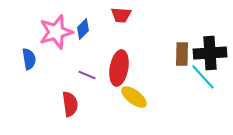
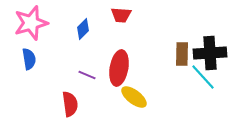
pink star: moved 25 px left, 9 px up
